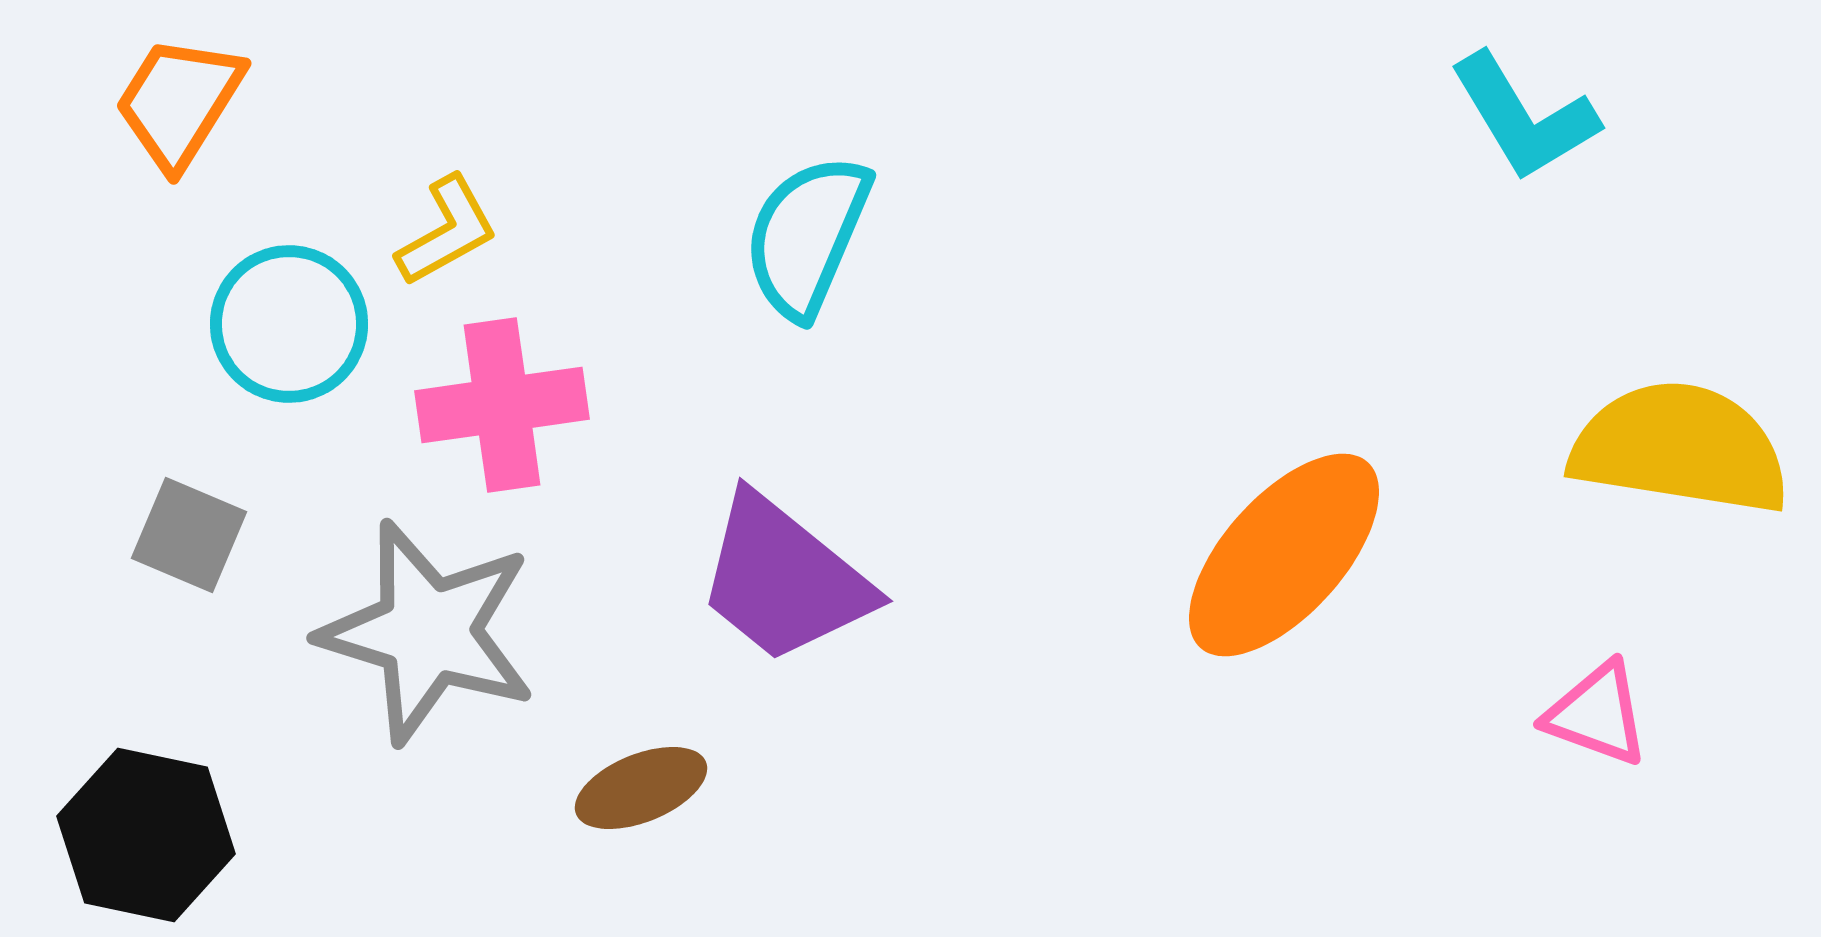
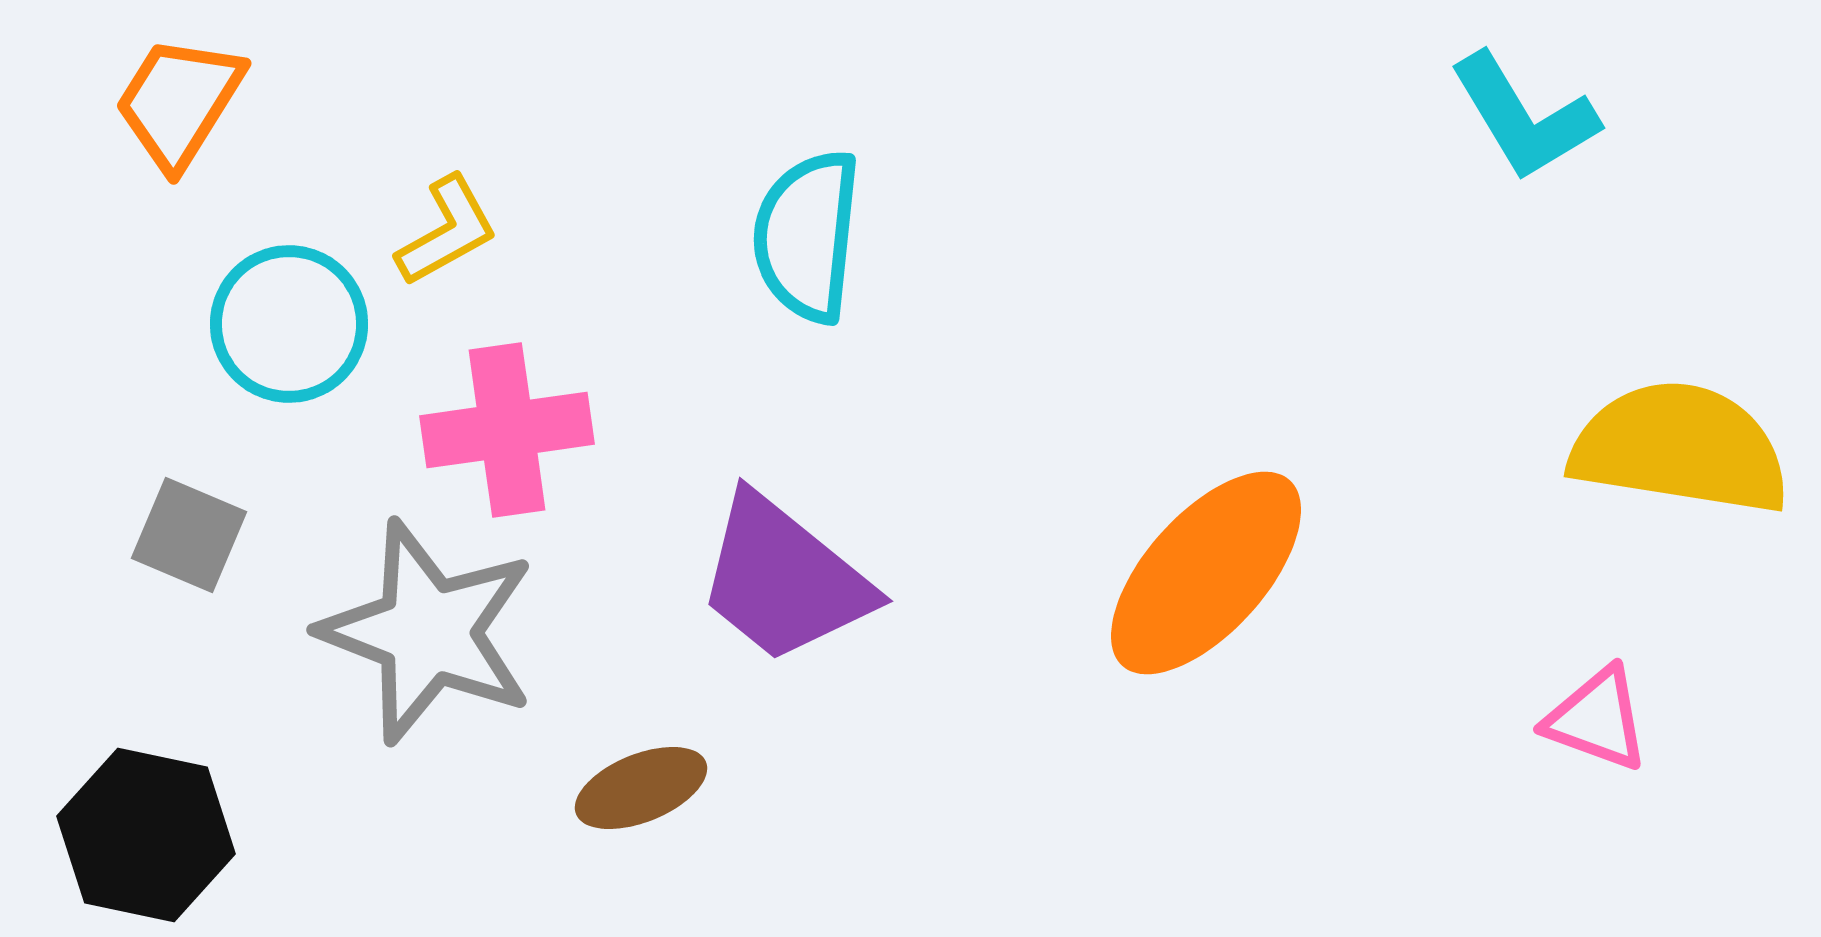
cyan semicircle: rotated 17 degrees counterclockwise
pink cross: moved 5 px right, 25 px down
orange ellipse: moved 78 px left, 18 px down
gray star: rotated 4 degrees clockwise
pink triangle: moved 5 px down
